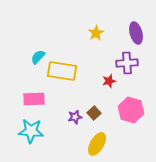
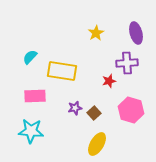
cyan semicircle: moved 8 px left
pink rectangle: moved 1 px right, 3 px up
purple star: moved 9 px up
